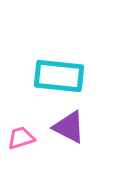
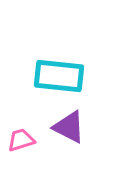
pink trapezoid: moved 2 px down
